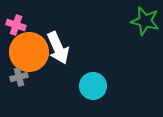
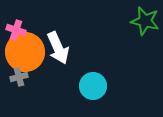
pink cross: moved 5 px down
orange circle: moved 4 px left
